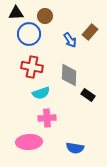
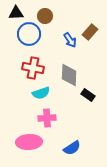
red cross: moved 1 px right, 1 px down
blue semicircle: moved 3 px left; rotated 42 degrees counterclockwise
